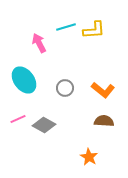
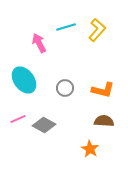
yellow L-shape: moved 3 px right; rotated 45 degrees counterclockwise
orange L-shape: rotated 25 degrees counterclockwise
orange star: moved 1 px right, 8 px up
